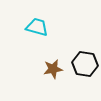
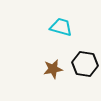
cyan trapezoid: moved 24 px right
